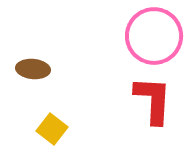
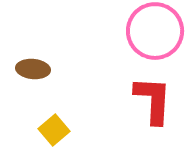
pink circle: moved 1 px right, 5 px up
yellow square: moved 2 px right, 1 px down; rotated 12 degrees clockwise
